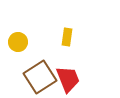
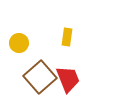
yellow circle: moved 1 px right, 1 px down
brown square: rotated 8 degrees counterclockwise
